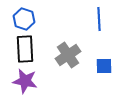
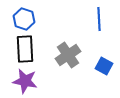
blue square: rotated 30 degrees clockwise
